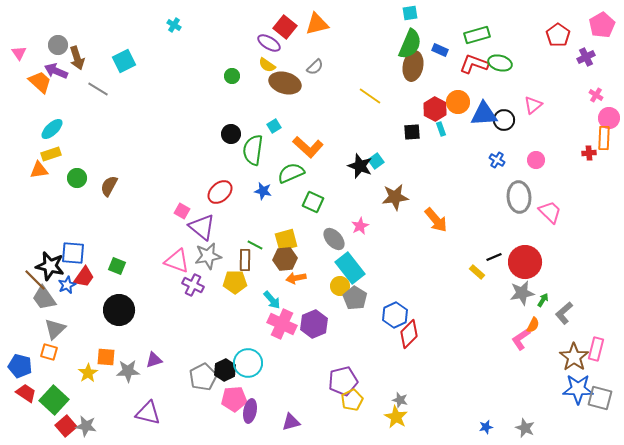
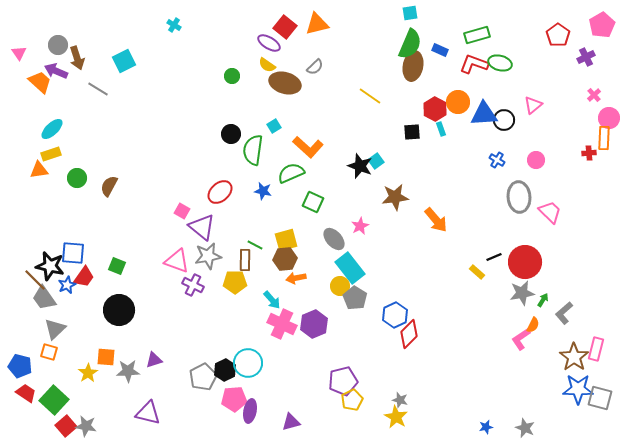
pink cross at (596, 95): moved 2 px left; rotated 16 degrees clockwise
